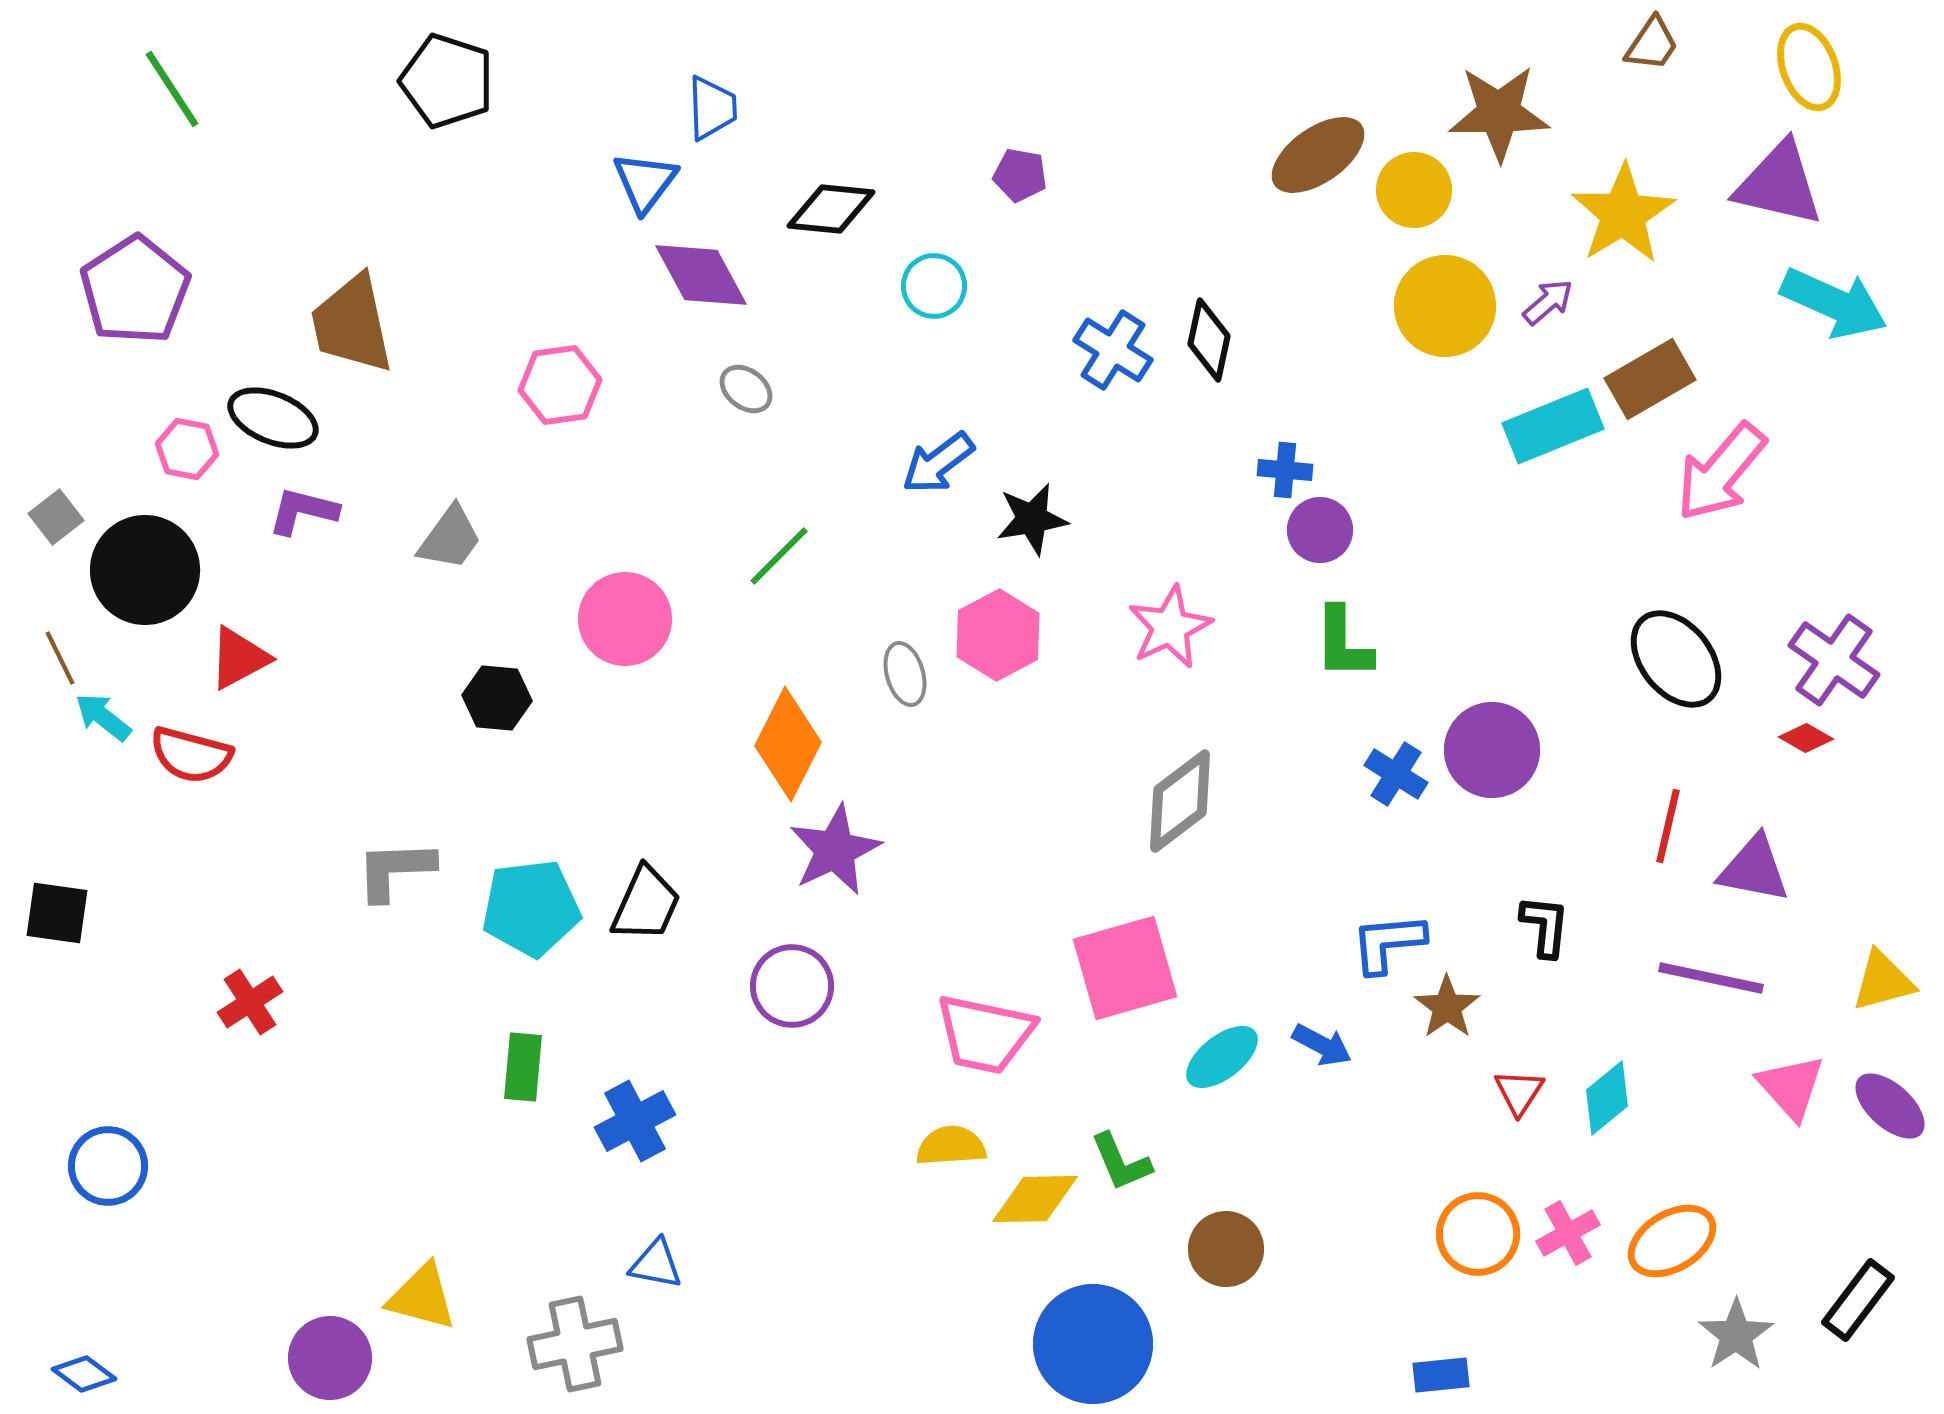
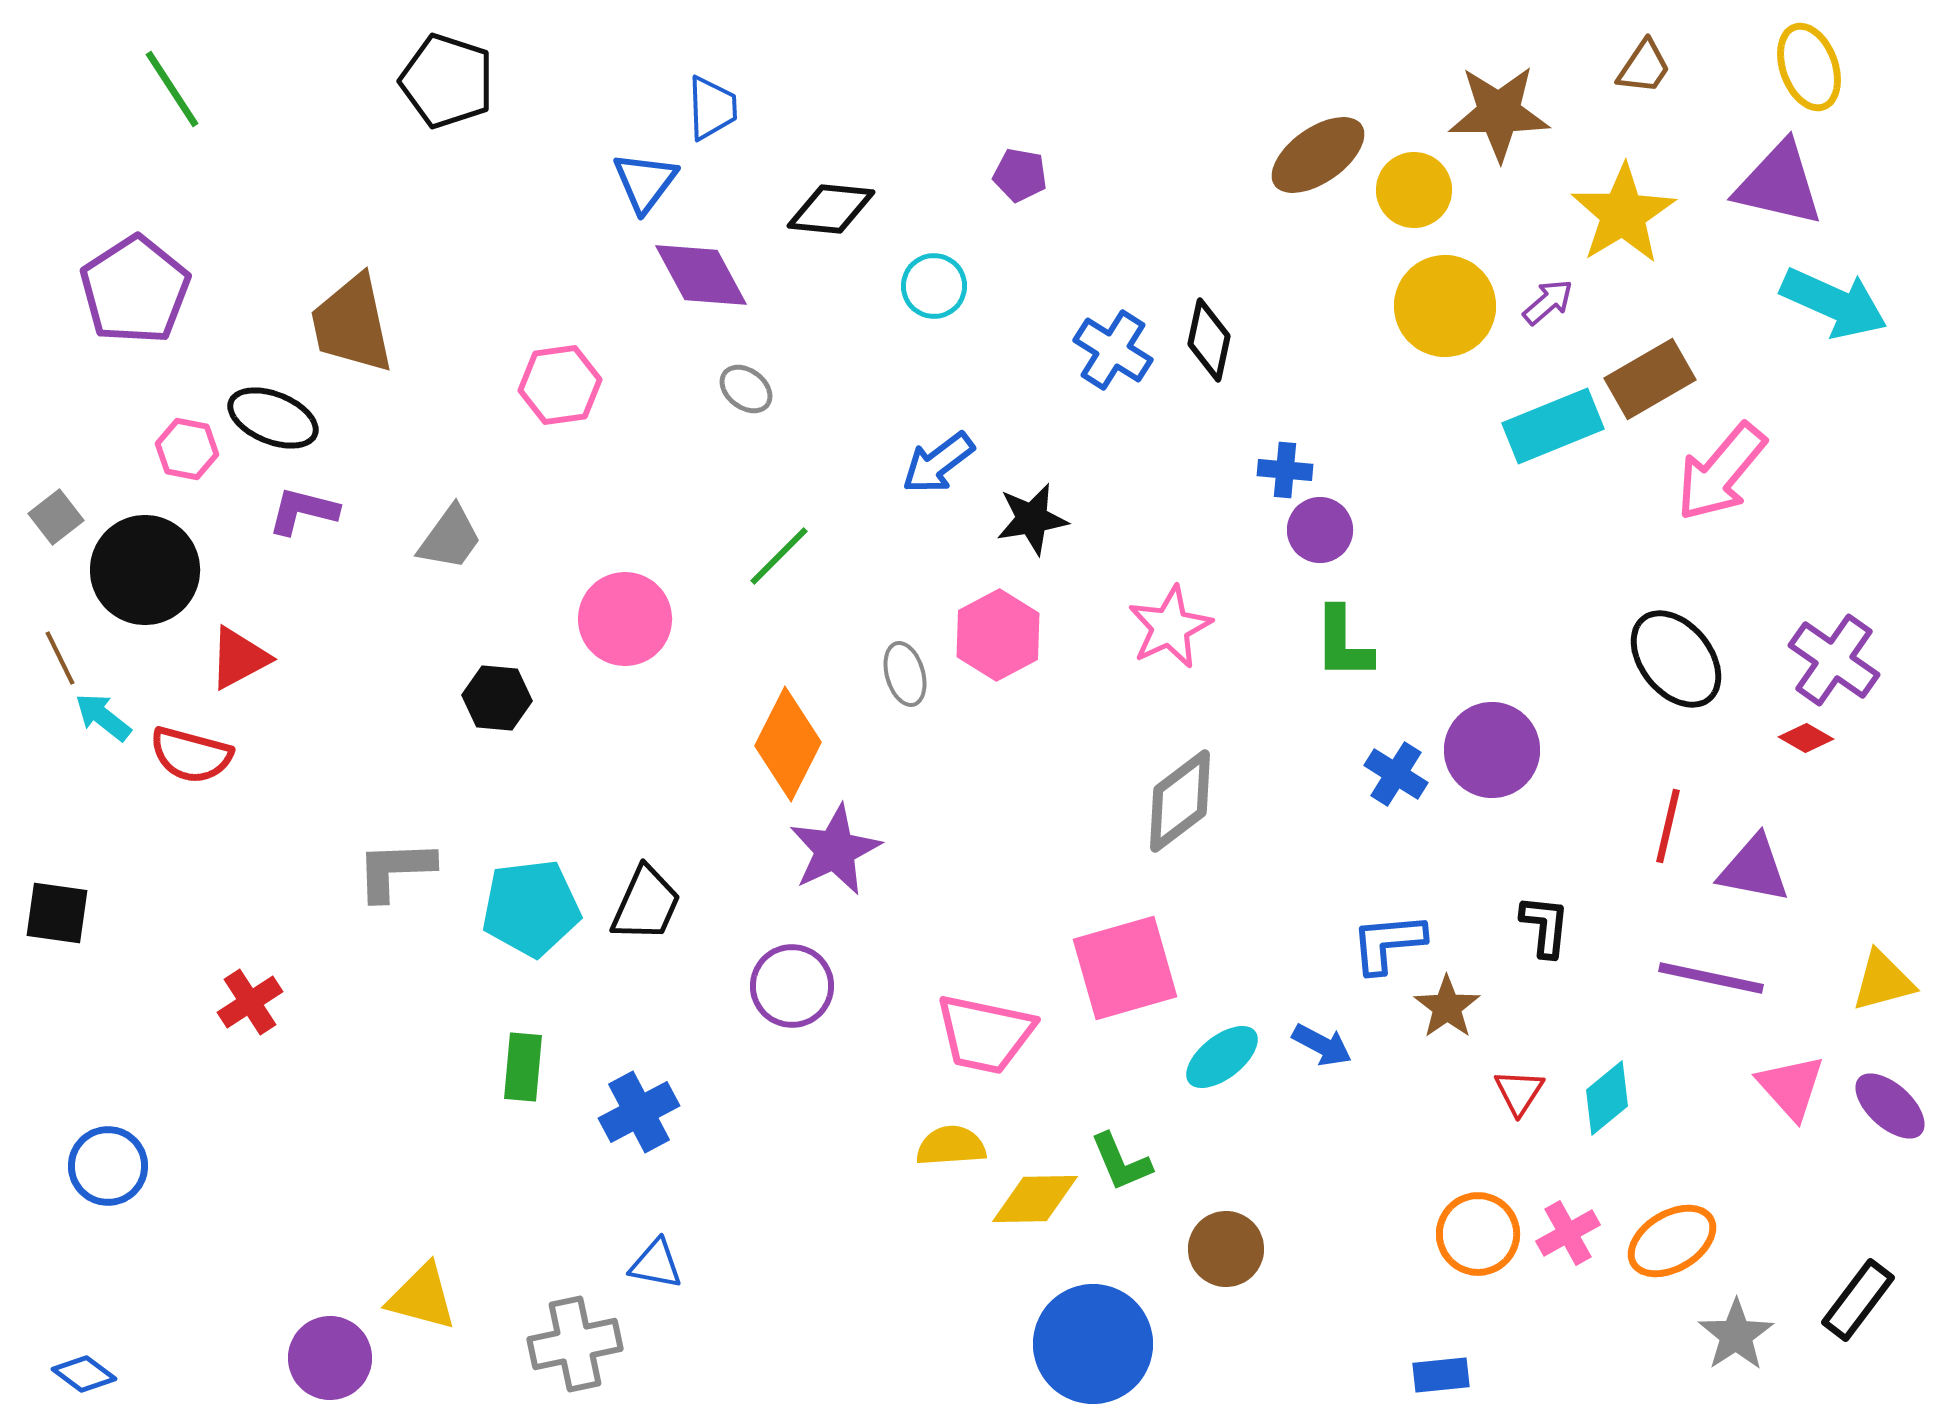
brown trapezoid at (1652, 44): moved 8 px left, 23 px down
blue cross at (635, 1121): moved 4 px right, 9 px up
